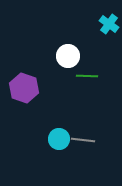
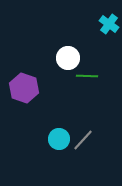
white circle: moved 2 px down
gray line: rotated 55 degrees counterclockwise
